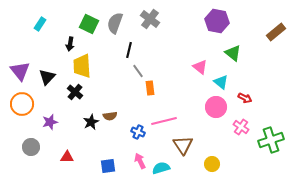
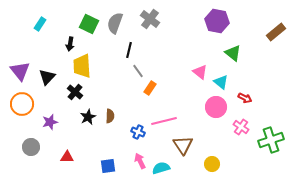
pink triangle: moved 5 px down
orange rectangle: rotated 40 degrees clockwise
brown semicircle: rotated 80 degrees counterclockwise
black star: moved 3 px left, 5 px up
